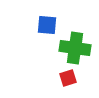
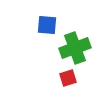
green cross: rotated 28 degrees counterclockwise
